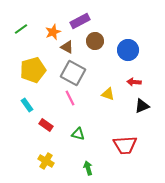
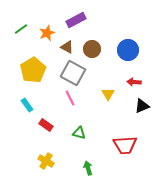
purple rectangle: moved 4 px left, 1 px up
orange star: moved 6 px left, 1 px down
brown circle: moved 3 px left, 8 px down
yellow pentagon: rotated 15 degrees counterclockwise
yellow triangle: rotated 40 degrees clockwise
green triangle: moved 1 px right, 1 px up
